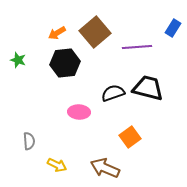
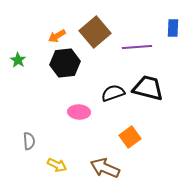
blue rectangle: rotated 30 degrees counterclockwise
orange arrow: moved 3 px down
green star: rotated 14 degrees clockwise
